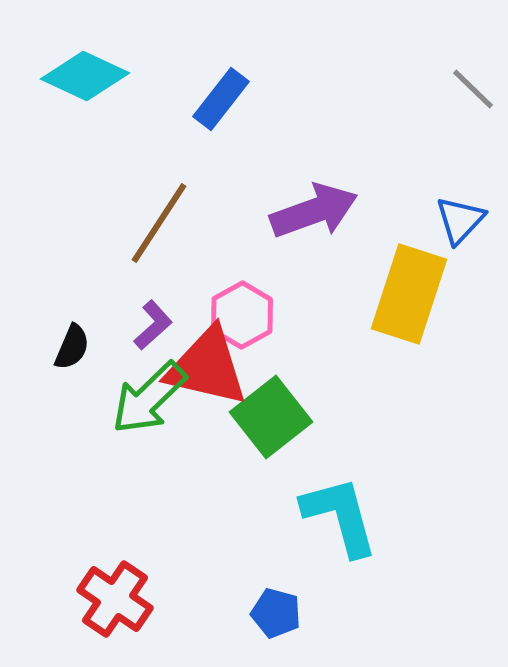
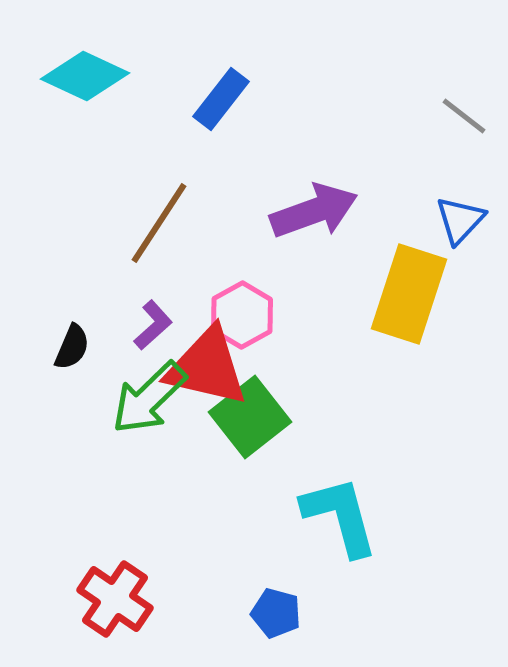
gray line: moved 9 px left, 27 px down; rotated 6 degrees counterclockwise
green square: moved 21 px left
